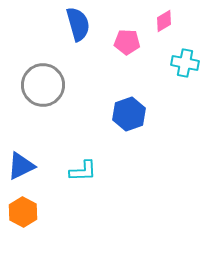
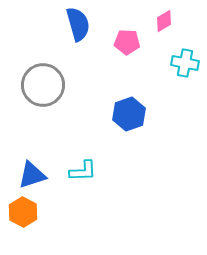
blue triangle: moved 11 px right, 9 px down; rotated 8 degrees clockwise
